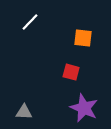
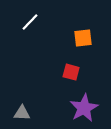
orange square: rotated 12 degrees counterclockwise
purple star: rotated 20 degrees clockwise
gray triangle: moved 2 px left, 1 px down
